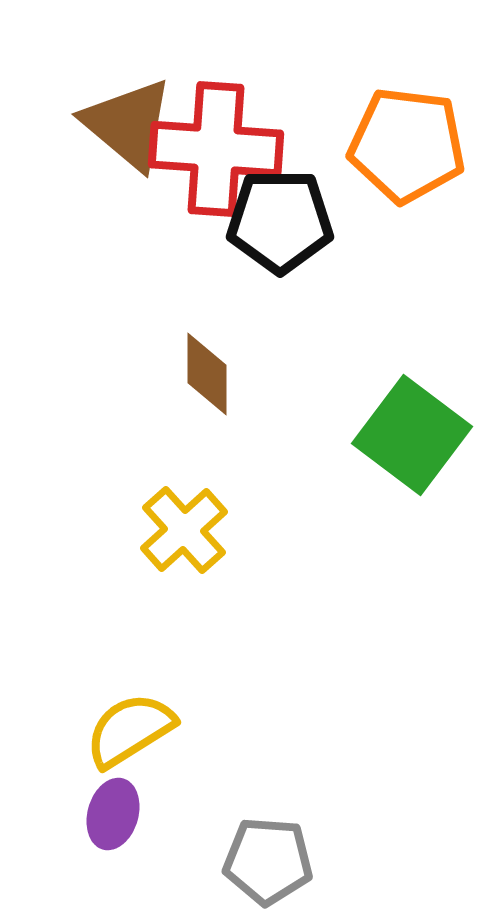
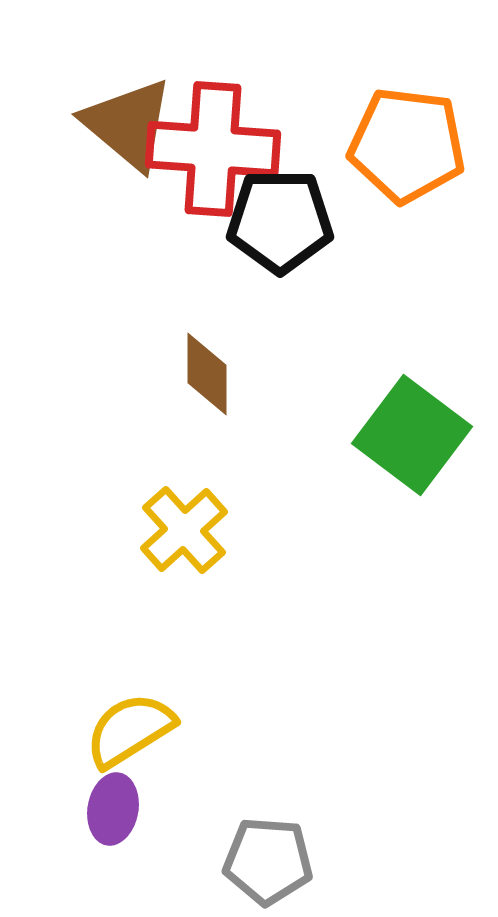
red cross: moved 3 px left
purple ellipse: moved 5 px up; rotated 6 degrees counterclockwise
